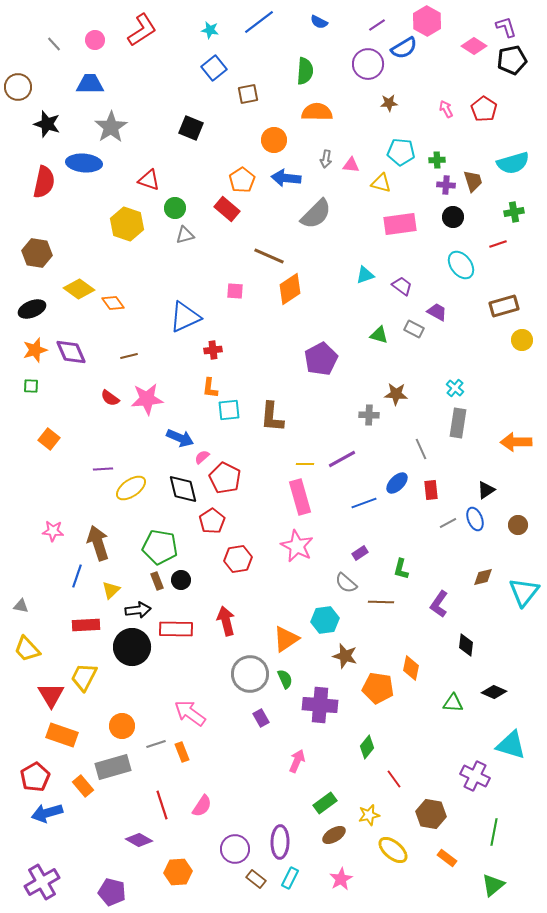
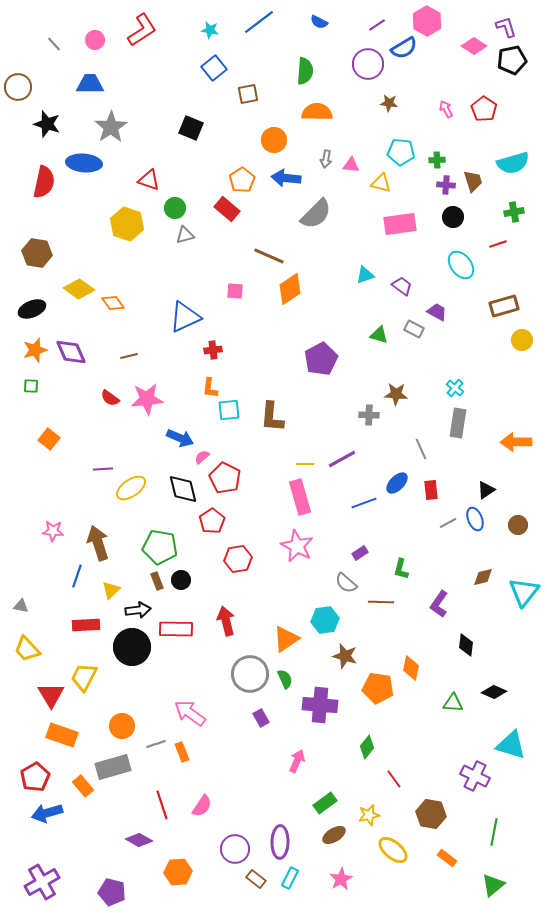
brown star at (389, 103): rotated 12 degrees clockwise
